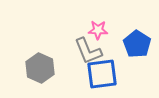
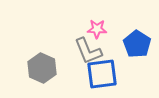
pink star: moved 1 px left, 1 px up
gray hexagon: moved 2 px right
